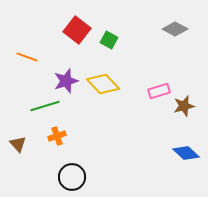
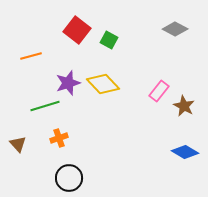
orange line: moved 4 px right, 1 px up; rotated 35 degrees counterclockwise
purple star: moved 2 px right, 2 px down
pink rectangle: rotated 35 degrees counterclockwise
brown star: rotated 30 degrees counterclockwise
orange cross: moved 2 px right, 2 px down
blue diamond: moved 1 px left, 1 px up; rotated 12 degrees counterclockwise
black circle: moved 3 px left, 1 px down
